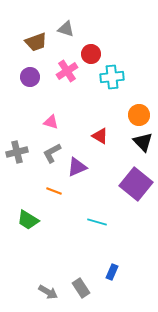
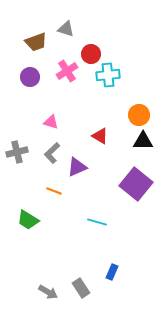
cyan cross: moved 4 px left, 2 px up
black triangle: moved 1 px up; rotated 45 degrees counterclockwise
gray L-shape: rotated 15 degrees counterclockwise
